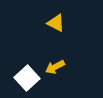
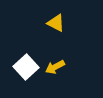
white square: moved 1 px left, 11 px up
